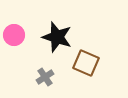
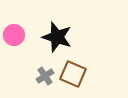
brown square: moved 13 px left, 11 px down
gray cross: moved 1 px up
